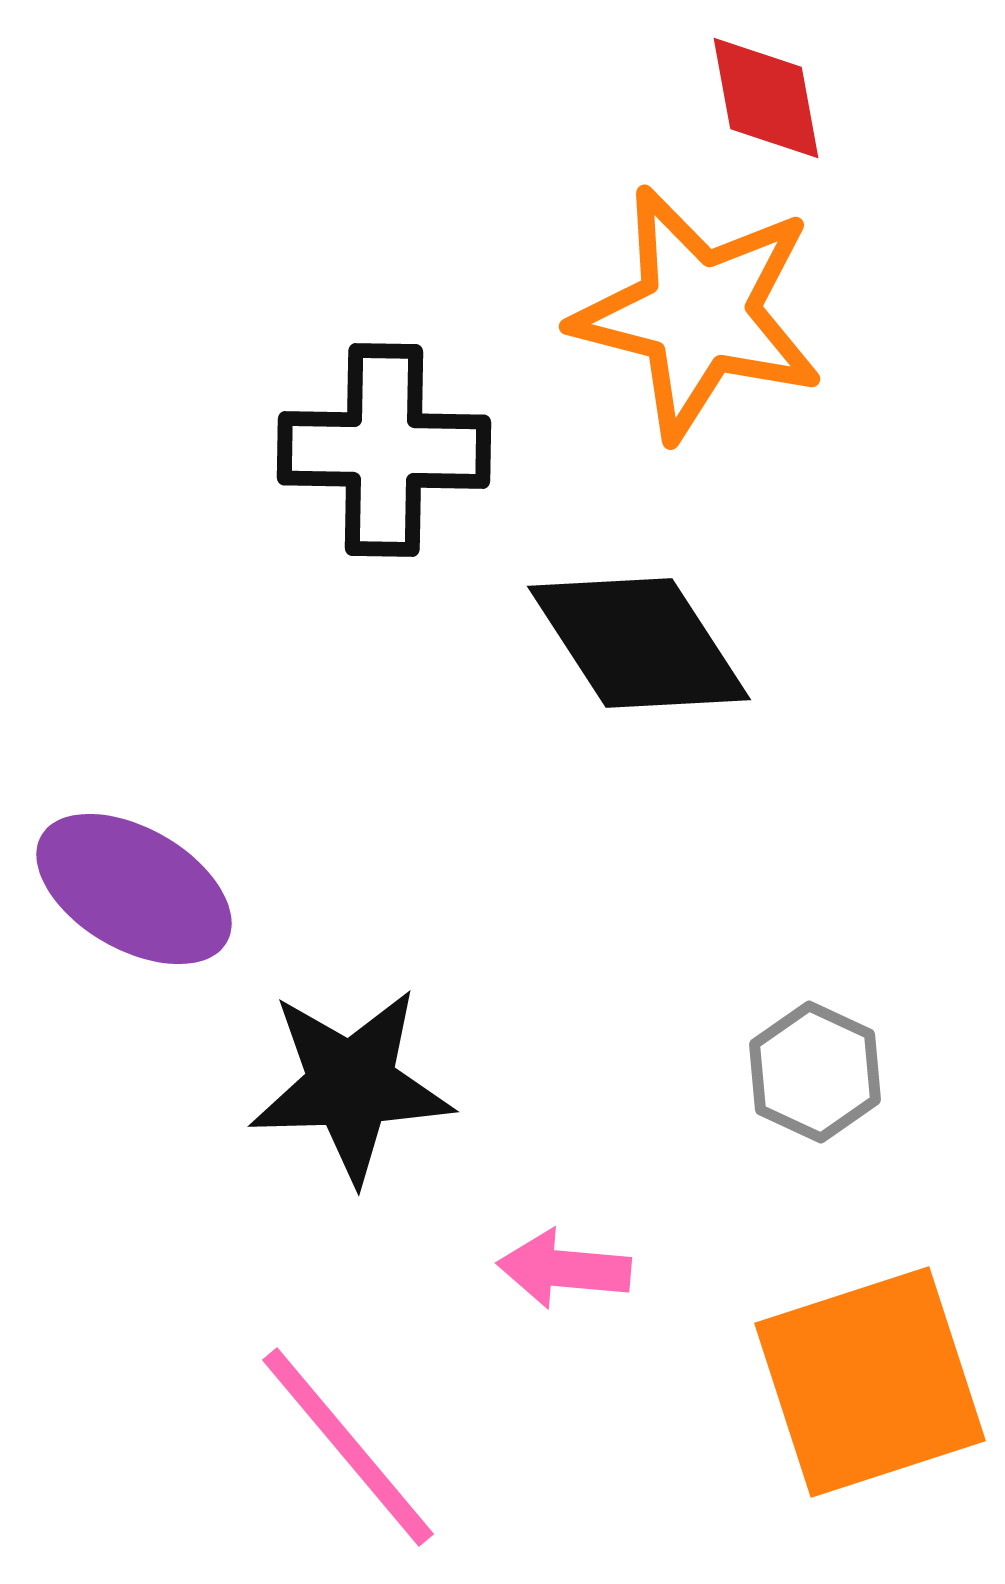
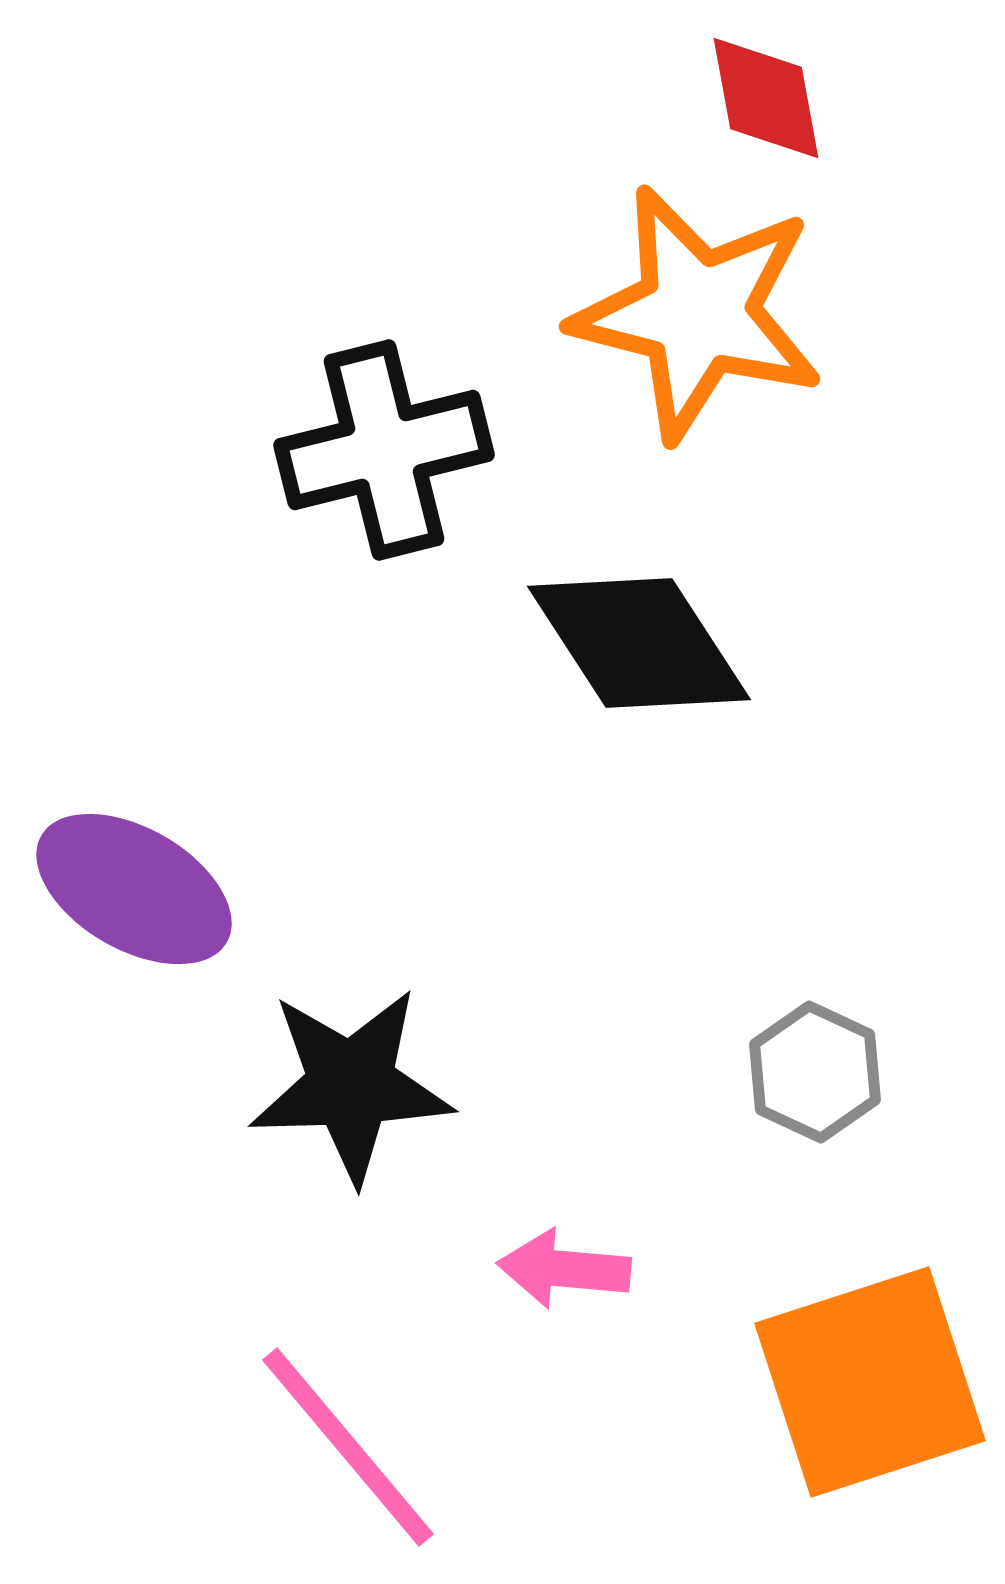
black cross: rotated 15 degrees counterclockwise
